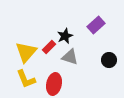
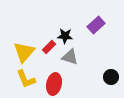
black star: rotated 28 degrees clockwise
yellow triangle: moved 2 px left
black circle: moved 2 px right, 17 px down
